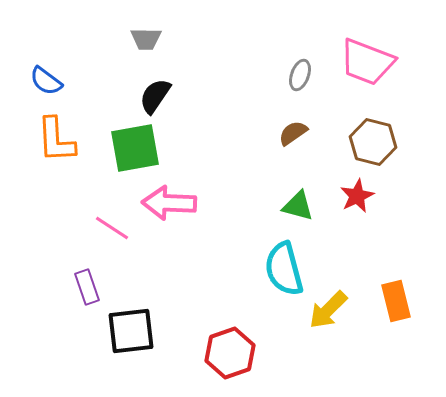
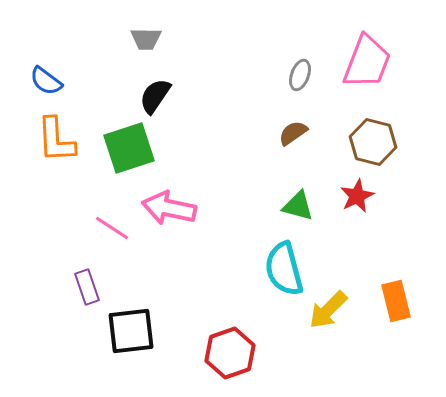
pink trapezoid: rotated 90 degrees counterclockwise
green square: moved 6 px left; rotated 8 degrees counterclockwise
pink arrow: moved 5 px down; rotated 10 degrees clockwise
